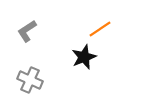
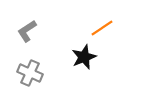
orange line: moved 2 px right, 1 px up
gray cross: moved 7 px up
